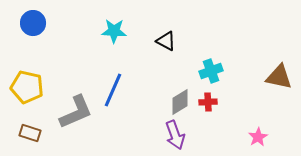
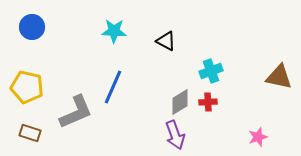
blue circle: moved 1 px left, 4 px down
blue line: moved 3 px up
pink star: rotated 12 degrees clockwise
